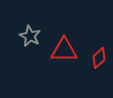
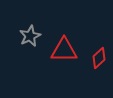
gray star: rotated 20 degrees clockwise
